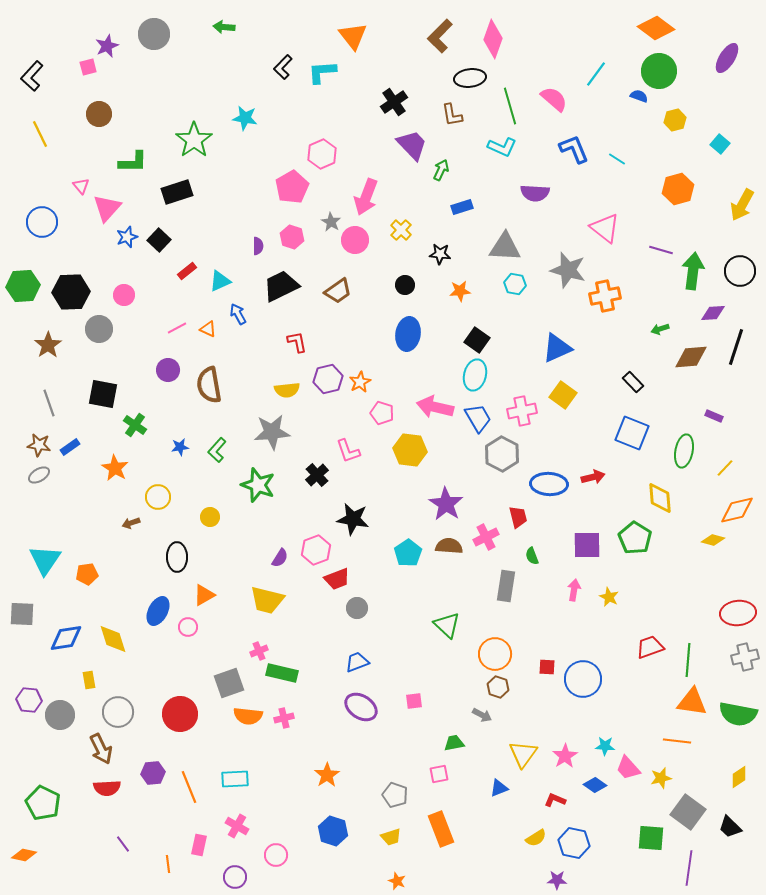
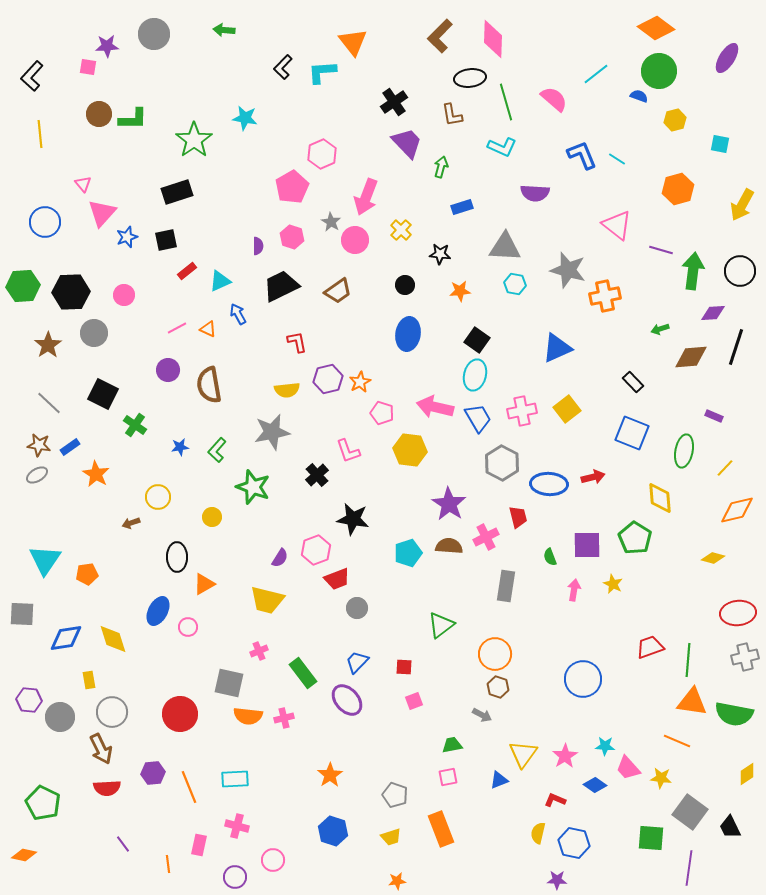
green arrow at (224, 27): moved 3 px down
orange triangle at (353, 36): moved 6 px down
pink diamond at (493, 39): rotated 18 degrees counterclockwise
purple star at (107, 46): rotated 20 degrees clockwise
pink square at (88, 67): rotated 24 degrees clockwise
cyan line at (596, 74): rotated 16 degrees clockwise
green line at (510, 106): moved 4 px left, 4 px up
yellow line at (40, 134): rotated 20 degrees clockwise
cyan square at (720, 144): rotated 30 degrees counterclockwise
purple trapezoid at (412, 145): moved 5 px left, 2 px up
blue L-shape at (574, 149): moved 8 px right, 6 px down
green L-shape at (133, 162): moved 43 px up
green arrow at (441, 170): moved 3 px up; rotated 10 degrees counterclockwise
pink triangle at (81, 186): moved 2 px right, 2 px up
pink triangle at (107, 208): moved 5 px left, 5 px down
blue circle at (42, 222): moved 3 px right
pink triangle at (605, 228): moved 12 px right, 3 px up
black square at (159, 240): moved 7 px right; rotated 35 degrees clockwise
gray circle at (99, 329): moved 5 px left, 4 px down
black square at (103, 394): rotated 16 degrees clockwise
yellow square at (563, 395): moved 4 px right, 14 px down; rotated 16 degrees clockwise
gray line at (49, 403): rotated 28 degrees counterclockwise
gray star at (272, 432): rotated 6 degrees counterclockwise
gray hexagon at (502, 454): moved 9 px down
orange star at (115, 468): moved 19 px left, 6 px down
gray ellipse at (39, 475): moved 2 px left
green star at (258, 485): moved 5 px left, 2 px down
purple star at (446, 504): moved 3 px right
yellow circle at (210, 517): moved 2 px right
yellow diamond at (713, 540): moved 18 px down
cyan pentagon at (408, 553): rotated 16 degrees clockwise
green semicircle at (532, 556): moved 18 px right, 1 px down
orange triangle at (204, 595): moved 11 px up
yellow star at (609, 597): moved 4 px right, 13 px up
green triangle at (447, 625): moved 6 px left; rotated 40 degrees clockwise
blue trapezoid at (357, 662): rotated 25 degrees counterclockwise
red square at (547, 667): moved 143 px left
green rectangle at (282, 673): moved 21 px right; rotated 40 degrees clockwise
gray square at (229, 683): rotated 32 degrees clockwise
pink square at (414, 701): rotated 12 degrees counterclockwise
purple ellipse at (361, 707): moved 14 px left, 7 px up; rotated 16 degrees clockwise
gray circle at (118, 712): moved 6 px left
green semicircle at (738, 714): moved 4 px left
gray circle at (60, 715): moved 2 px down
orange line at (677, 741): rotated 16 degrees clockwise
green trapezoid at (454, 743): moved 2 px left, 2 px down
pink square at (439, 774): moved 9 px right, 3 px down
orange star at (327, 775): moved 3 px right
yellow diamond at (739, 777): moved 8 px right, 3 px up
yellow star at (661, 778): rotated 20 degrees clockwise
blue triangle at (499, 788): moved 8 px up
gray square at (688, 812): moved 2 px right
pink cross at (237, 826): rotated 15 degrees counterclockwise
black trapezoid at (730, 827): rotated 20 degrees clockwise
yellow semicircle at (536, 838): moved 2 px right, 5 px up; rotated 135 degrees clockwise
pink circle at (276, 855): moved 3 px left, 5 px down
orange star at (397, 881): rotated 30 degrees counterclockwise
